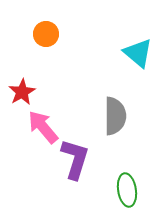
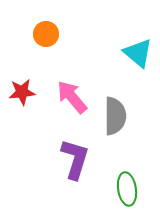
red star: rotated 24 degrees clockwise
pink arrow: moved 29 px right, 30 px up
green ellipse: moved 1 px up
